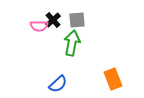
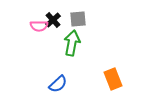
gray square: moved 1 px right, 1 px up
